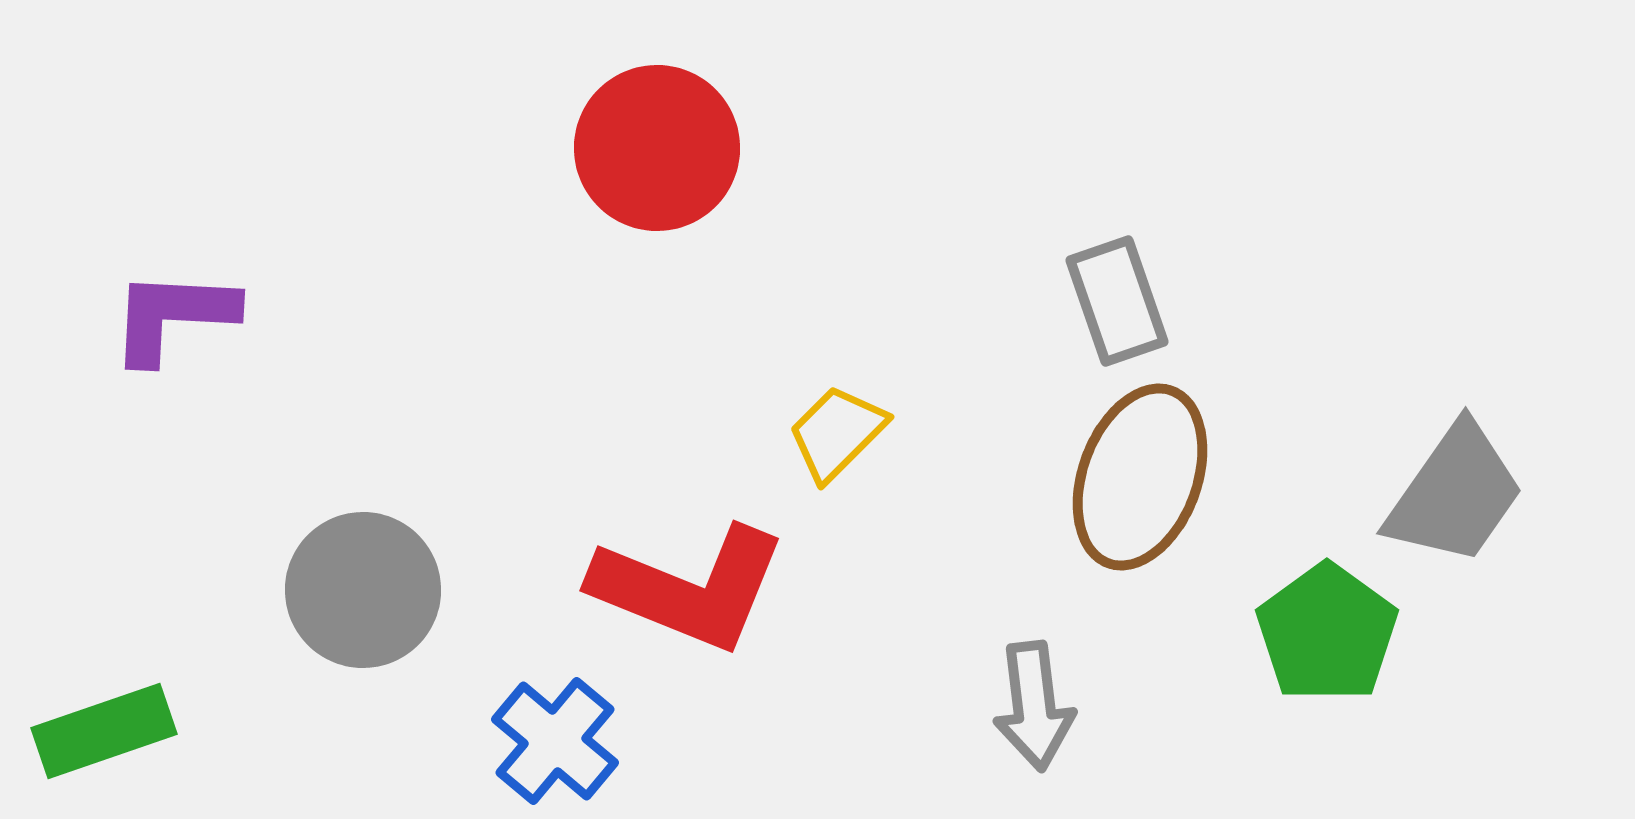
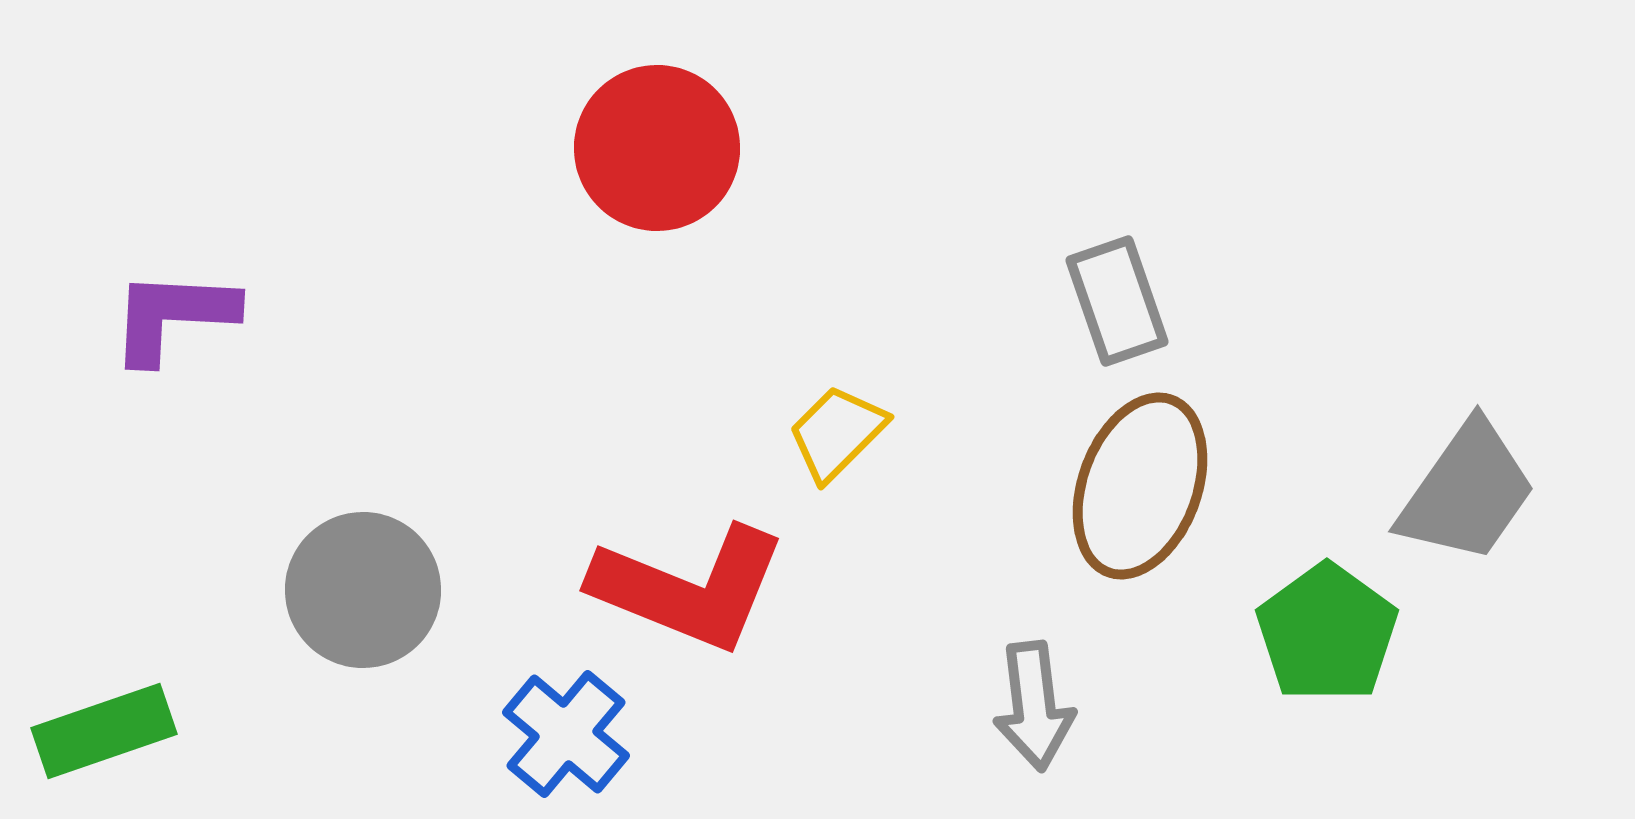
brown ellipse: moved 9 px down
gray trapezoid: moved 12 px right, 2 px up
blue cross: moved 11 px right, 7 px up
